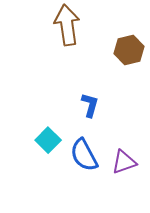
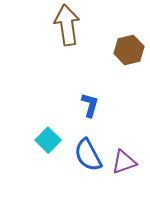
blue semicircle: moved 4 px right
